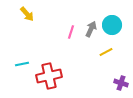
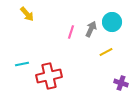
cyan circle: moved 3 px up
